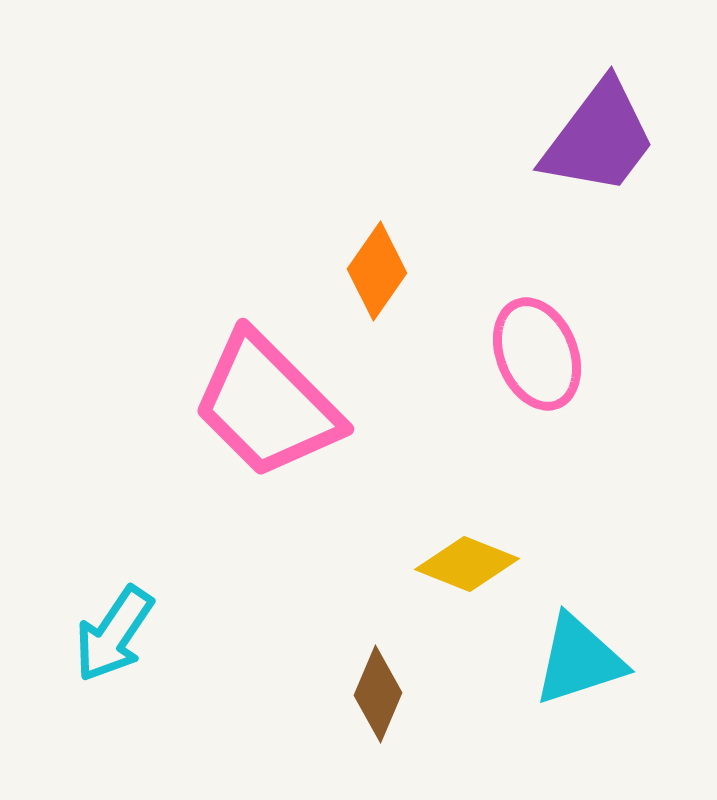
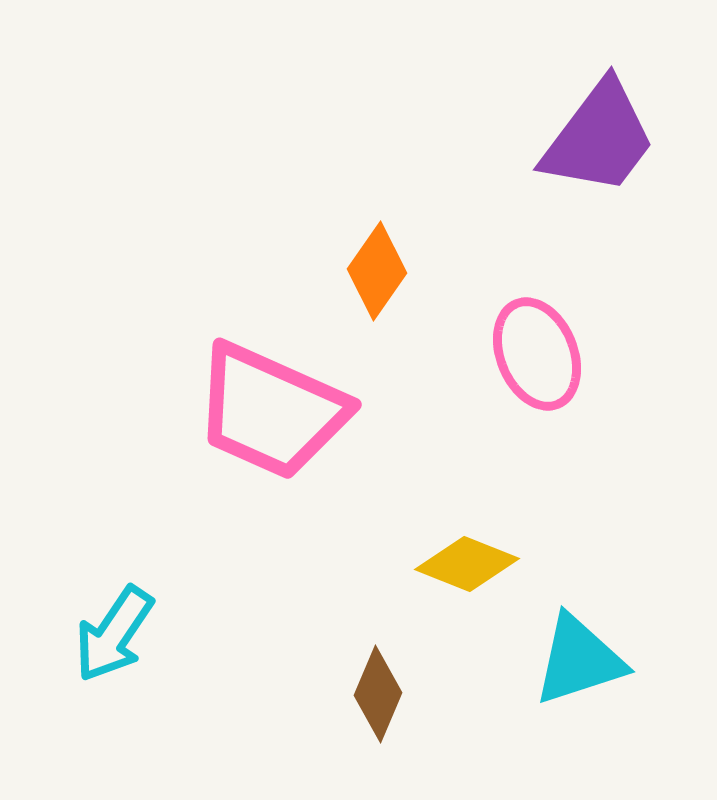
pink trapezoid: moved 4 px right, 6 px down; rotated 21 degrees counterclockwise
